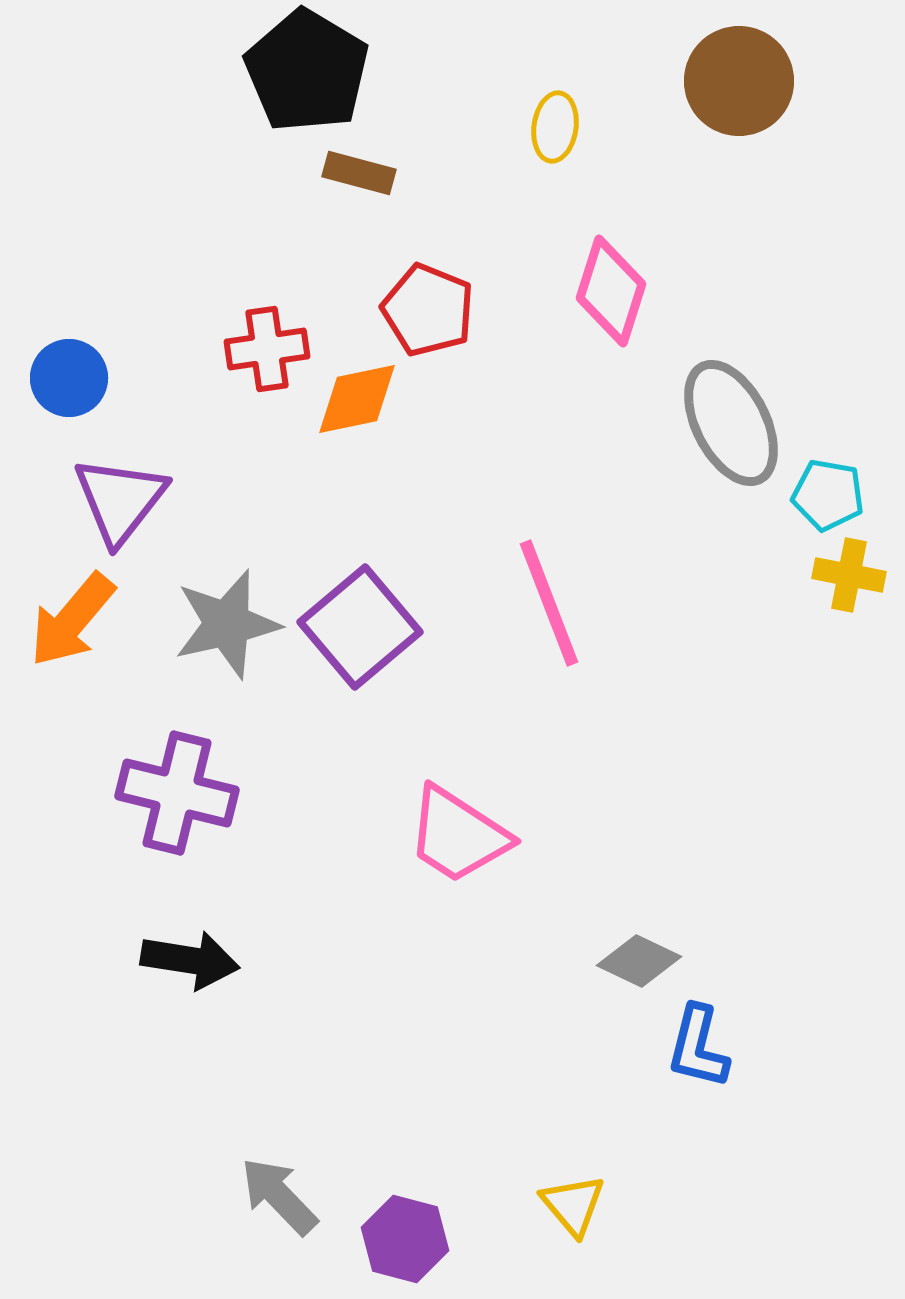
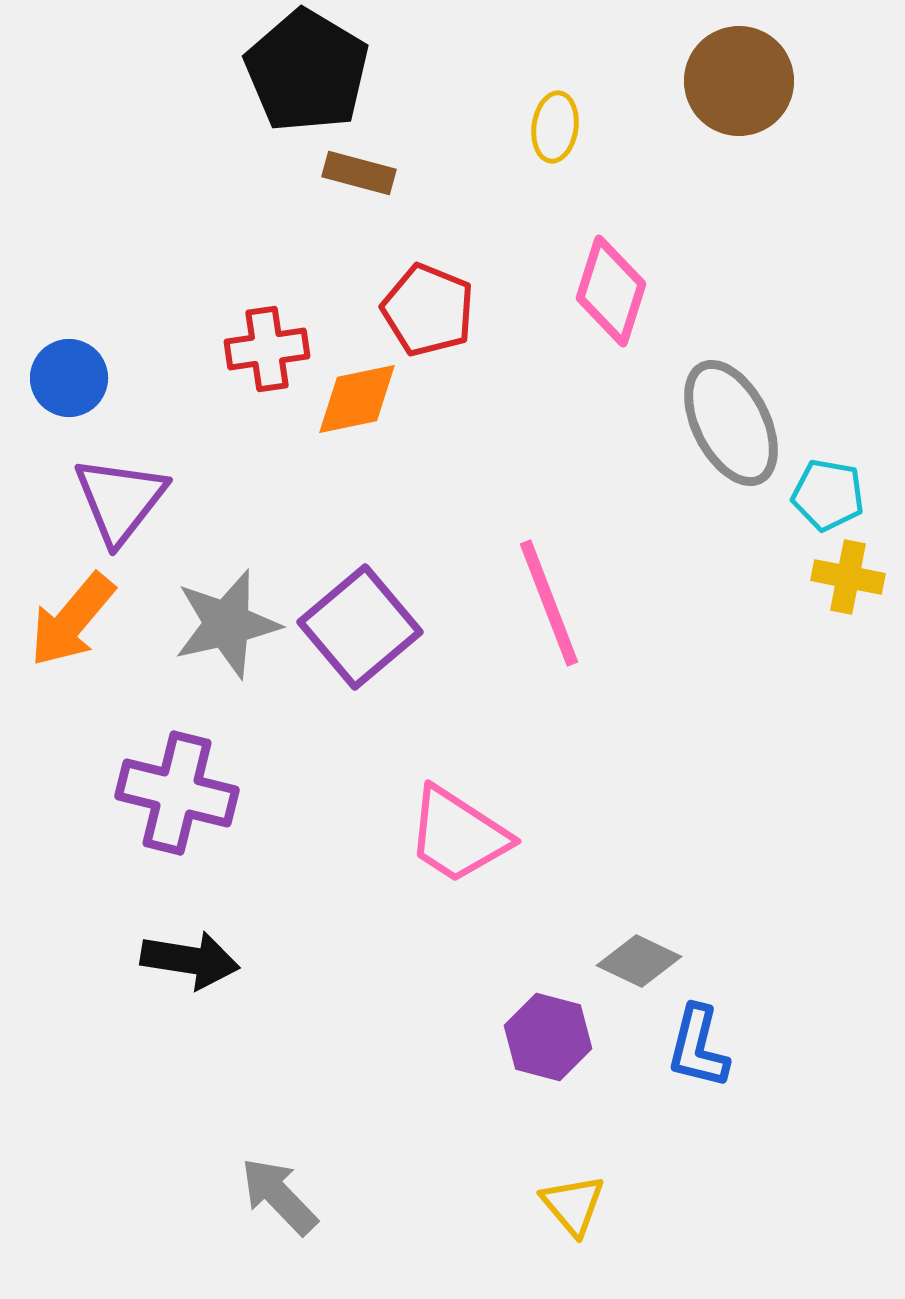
yellow cross: moved 1 px left, 2 px down
purple hexagon: moved 143 px right, 202 px up
